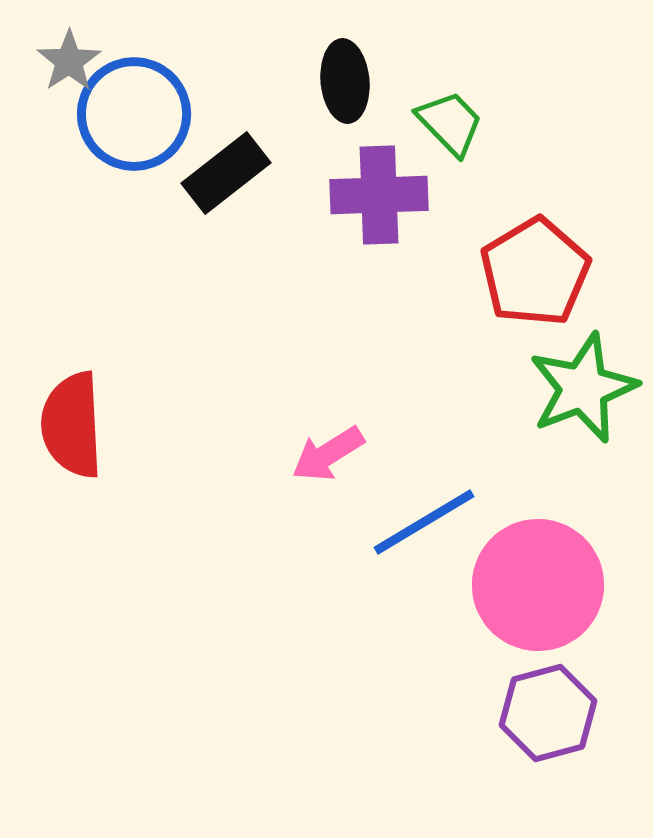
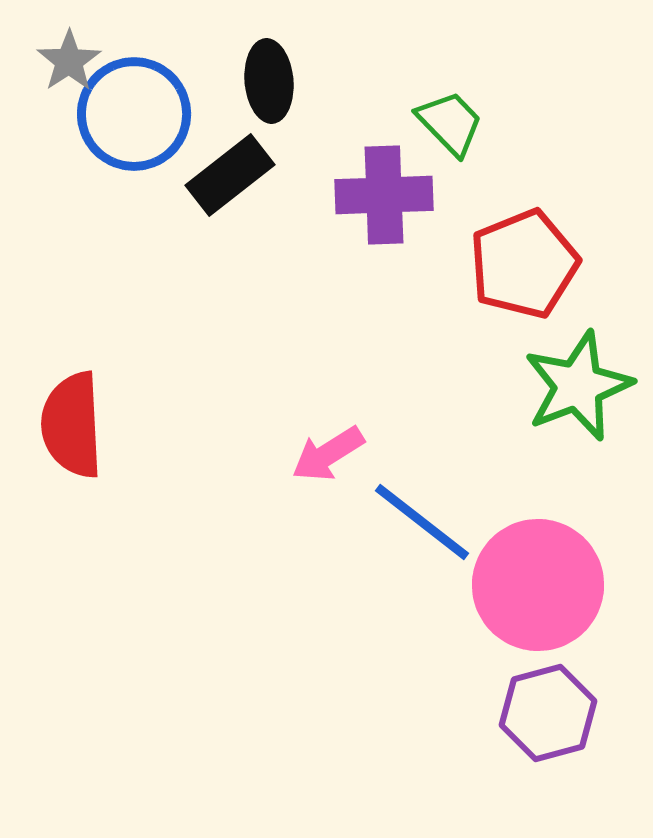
black ellipse: moved 76 px left
black rectangle: moved 4 px right, 2 px down
purple cross: moved 5 px right
red pentagon: moved 11 px left, 8 px up; rotated 9 degrees clockwise
green star: moved 5 px left, 2 px up
blue line: moved 2 px left; rotated 69 degrees clockwise
